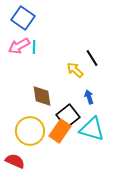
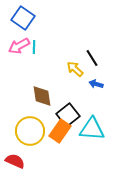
yellow arrow: moved 1 px up
blue arrow: moved 7 px right, 13 px up; rotated 56 degrees counterclockwise
black square: moved 1 px up
cyan triangle: rotated 12 degrees counterclockwise
